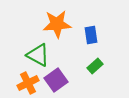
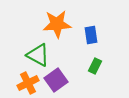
green rectangle: rotated 21 degrees counterclockwise
